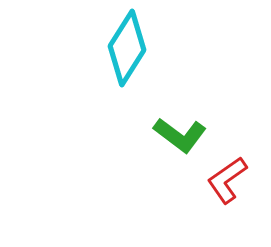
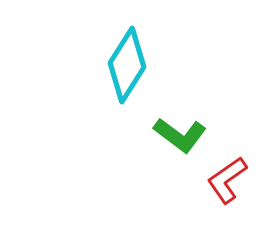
cyan diamond: moved 17 px down
